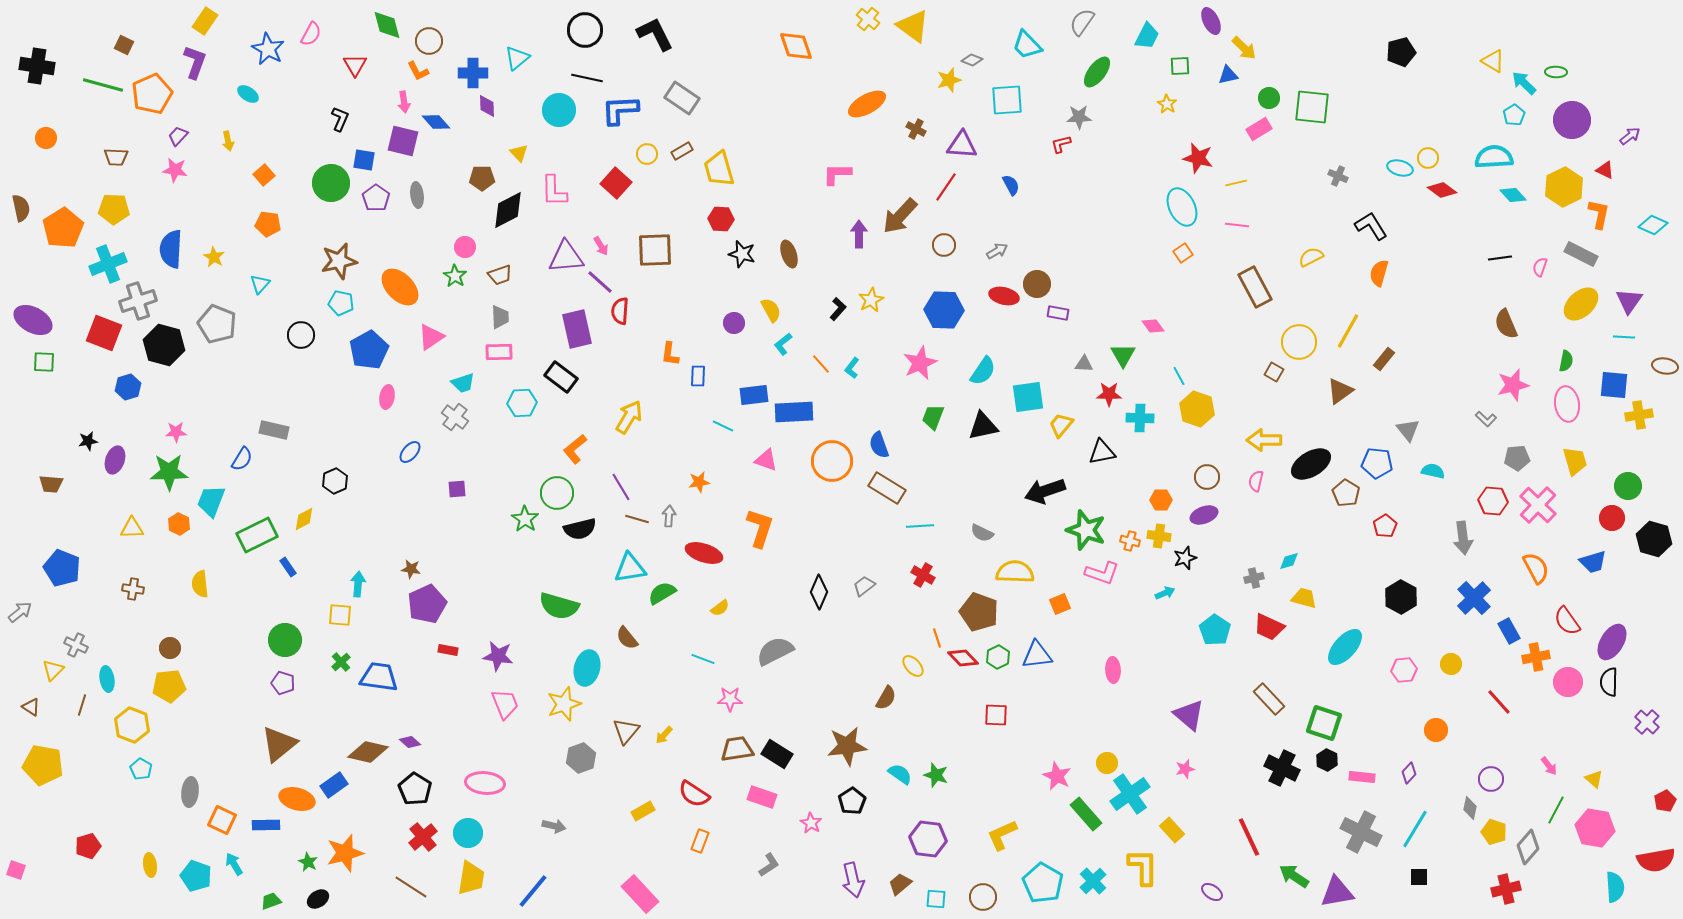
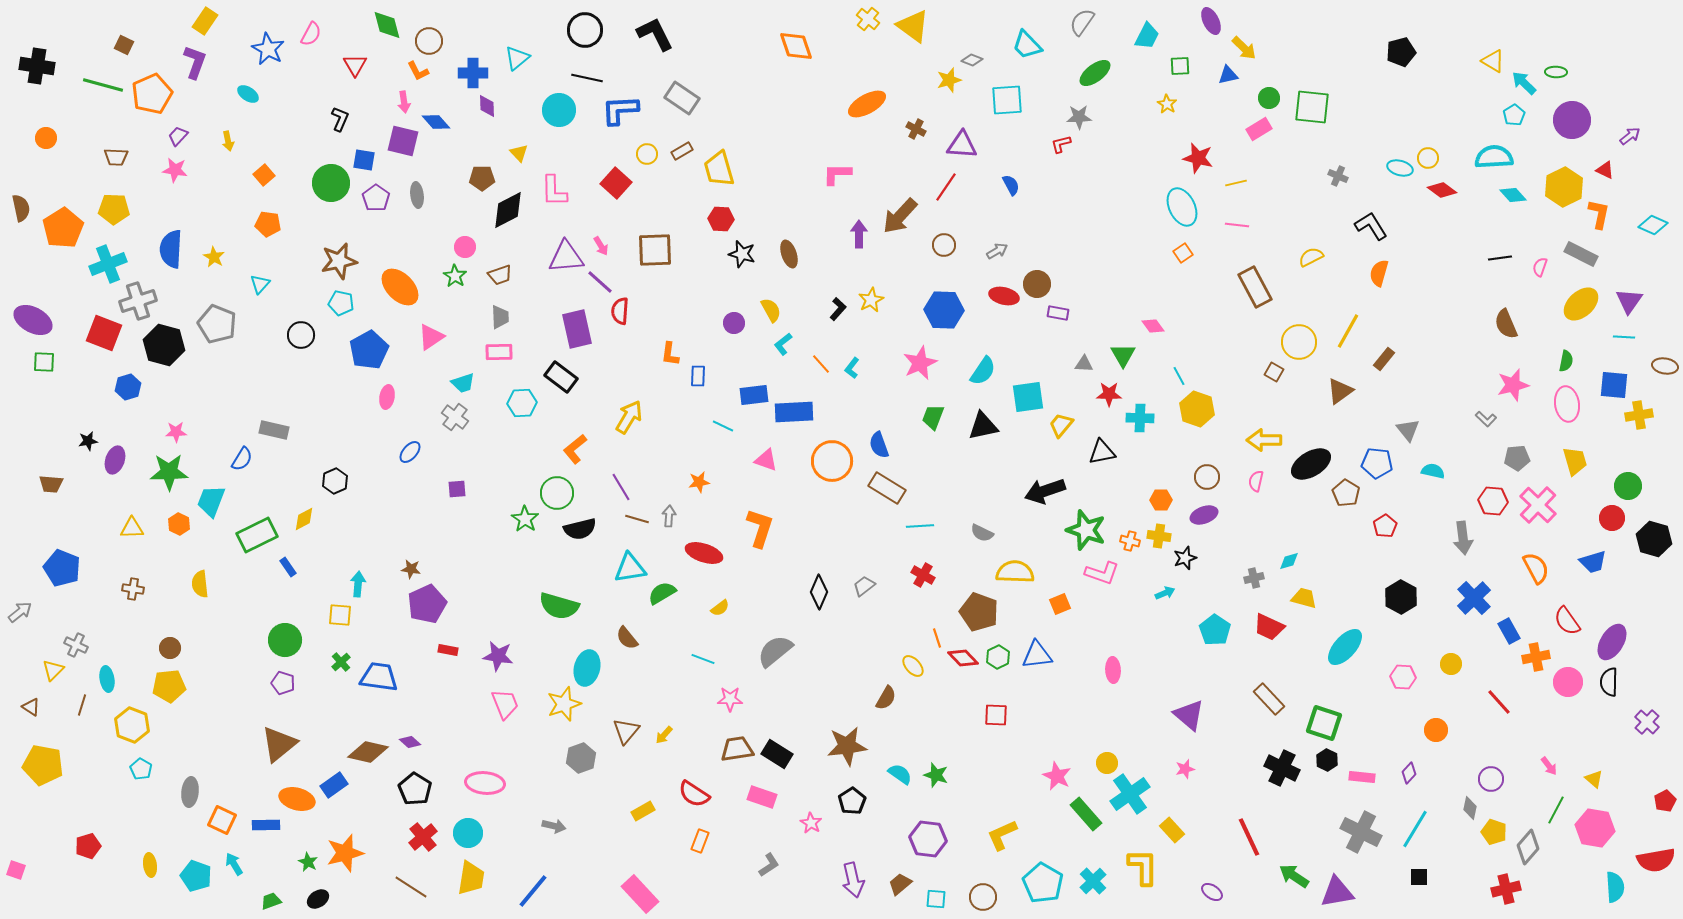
green ellipse at (1097, 72): moved 2 px left, 1 px down; rotated 16 degrees clockwise
gray semicircle at (775, 651): rotated 12 degrees counterclockwise
pink hexagon at (1404, 670): moved 1 px left, 7 px down; rotated 10 degrees clockwise
